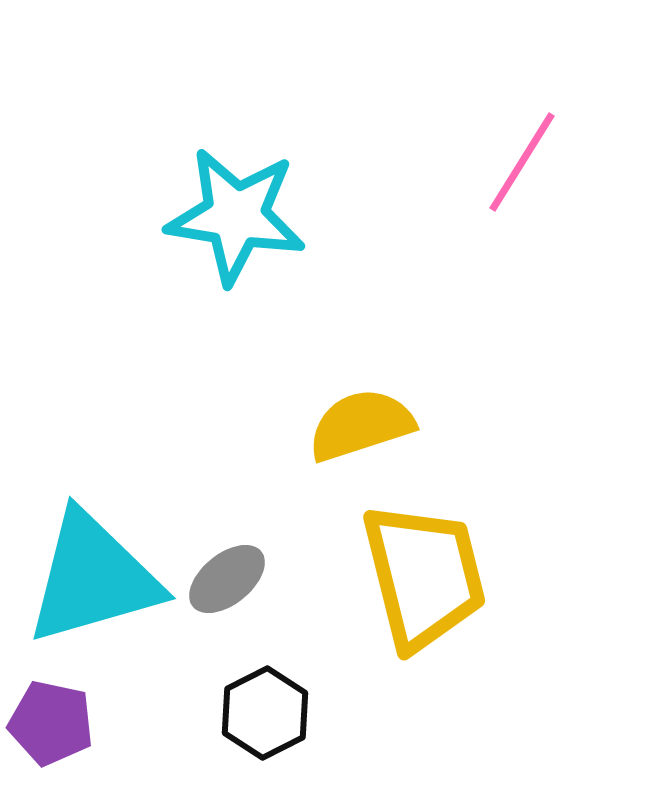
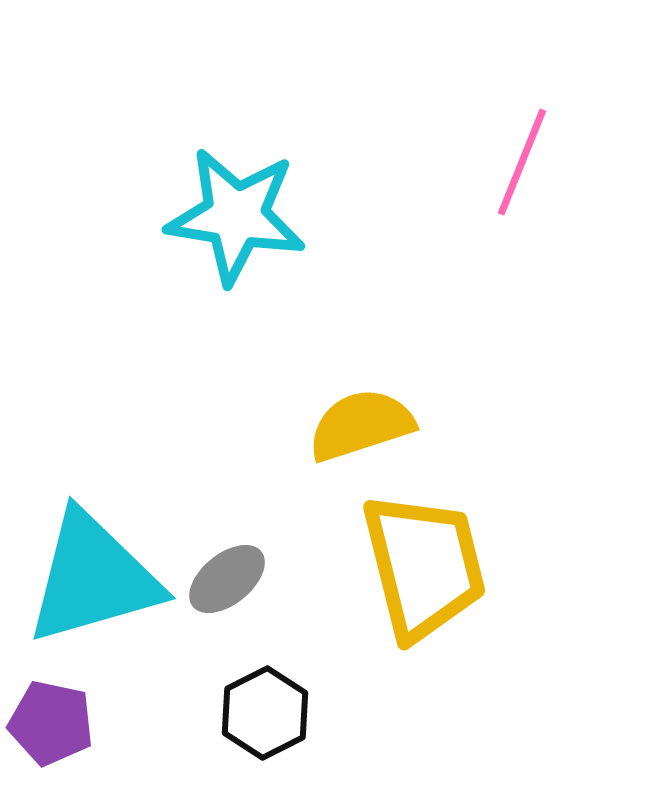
pink line: rotated 10 degrees counterclockwise
yellow trapezoid: moved 10 px up
